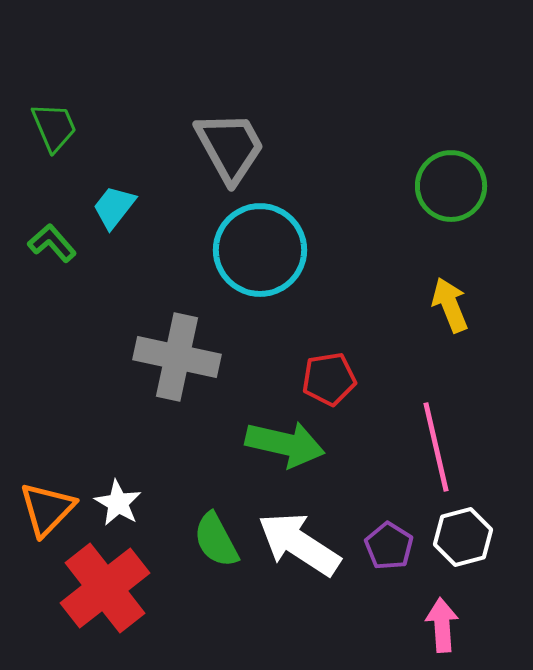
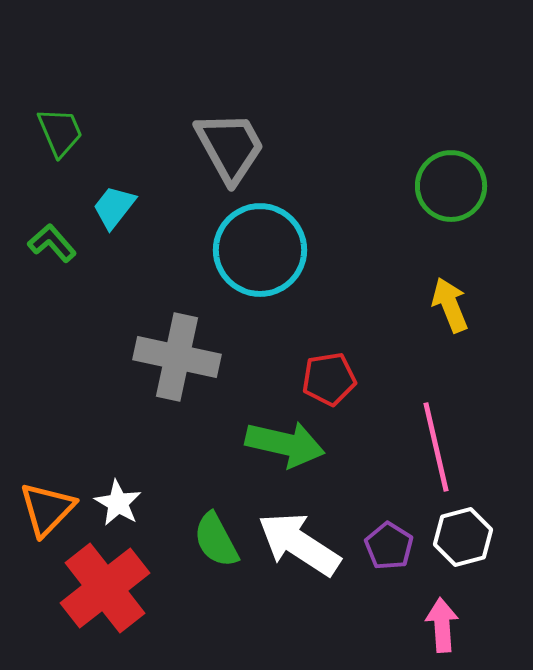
green trapezoid: moved 6 px right, 5 px down
